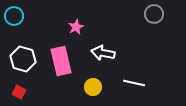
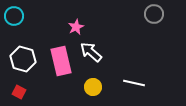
white arrow: moved 12 px left, 1 px up; rotated 30 degrees clockwise
